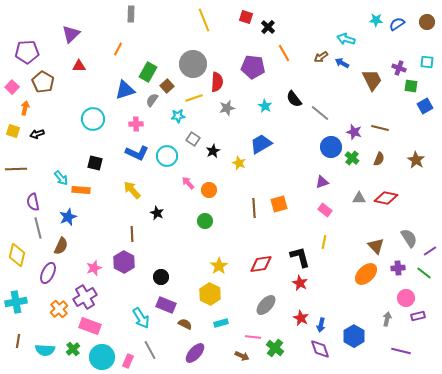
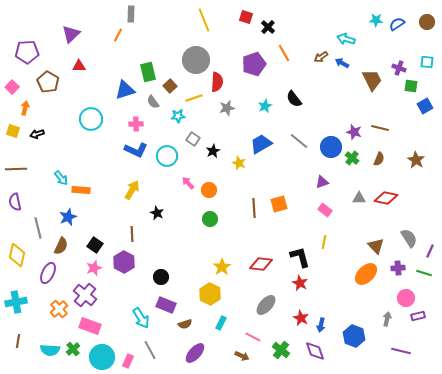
orange line at (118, 49): moved 14 px up
gray circle at (193, 64): moved 3 px right, 4 px up
purple pentagon at (253, 67): moved 1 px right, 3 px up; rotated 25 degrees counterclockwise
green rectangle at (148, 72): rotated 42 degrees counterclockwise
brown pentagon at (43, 82): moved 5 px right
brown square at (167, 86): moved 3 px right
gray semicircle at (152, 100): moved 1 px right, 2 px down; rotated 72 degrees counterclockwise
cyan star at (265, 106): rotated 16 degrees clockwise
gray line at (320, 113): moved 21 px left, 28 px down
cyan circle at (93, 119): moved 2 px left
blue L-shape at (137, 153): moved 1 px left, 3 px up
black square at (95, 163): moved 82 px down; rotated 21 degrees clockwise
yellow arrow at (132, 190): rotated 72 degrees clockwise
purple semicircle at (33, 202): moved 18 px left
green circle at (205, 221): moved 5 px right, 2 px up
purple line at (430, 251): rotated 32 degrees counterclockwise
red diamond at (261, 264): rotated 15 degrees clockwise
yellow star at (219, 266): moved 3 px right, 1 px down
green line at (424, 273): rotated 21 degrees counterclockwise
purple cross at (85, 297): moved 2 px up; rotated 20 degrees counterclockwise
cyan rectangle at (221, 323): rotated 48 degrees counterclockwise
brown semicircle at (185, 324): rotated 136 degrees clockwise
blue hexagon at (354, 336): rotated 10 degrees counterclockwise
pink line at (253, 337): rotated 21 degrees clockwise
green cross at (275, 348): moved 6 px right, 2 px down
purple diamond at (320, 349): moved 5 px left, 2 px down
cyan semicircle at (45, 350): moved 5 px right
